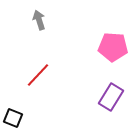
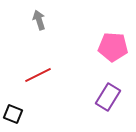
red line: rotated 20 degrees clockwise
purple rectangle: moved 3 px left
black square: moved 4 px up
